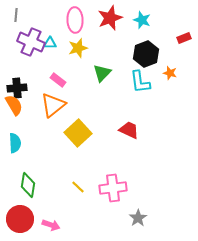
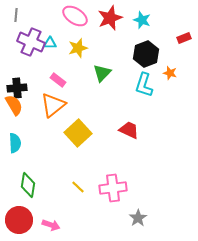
pink ellipse: moved 4 px up; rotated 55 degrees counterclockwise
cyan L-shape: moved 4 px right, 3 px down; rotated 25 degrees clockwise
red circle: moved 1 px left, 1 px down
